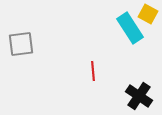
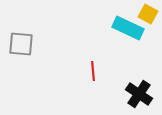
cyan rectangle: moved 2 px left; rotated 32 degrees counterclockwise
gray square: rotated 12 degrees clockwise
black cross: moved 2 px up
